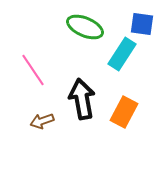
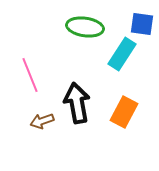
green ellipse: rotated 15 degrees counterclockwise
pink line: moved 3 px left, 5 px down; rotated 12 degrees clockwise
black arrow: moved 5 px left, 4 px down
